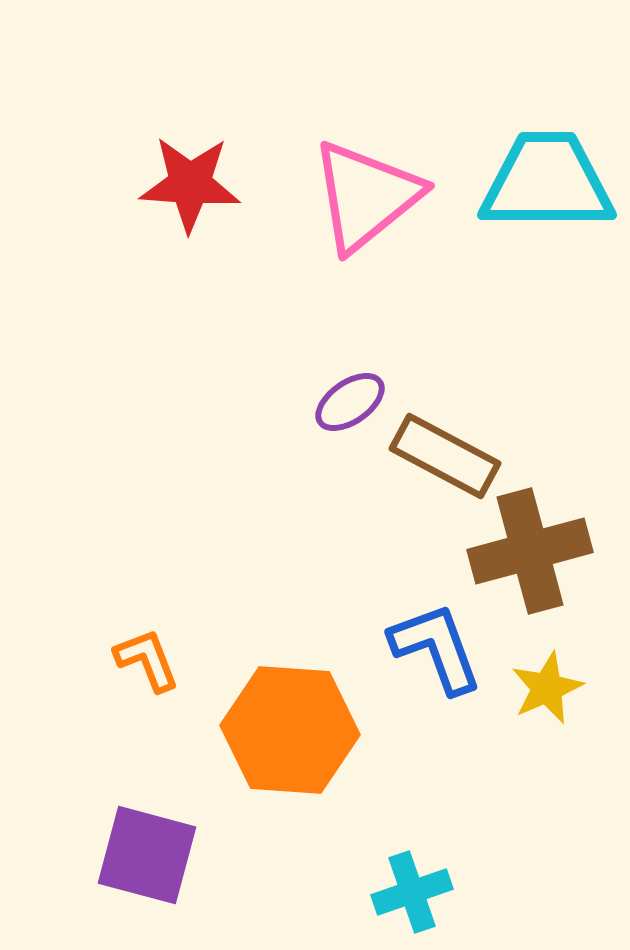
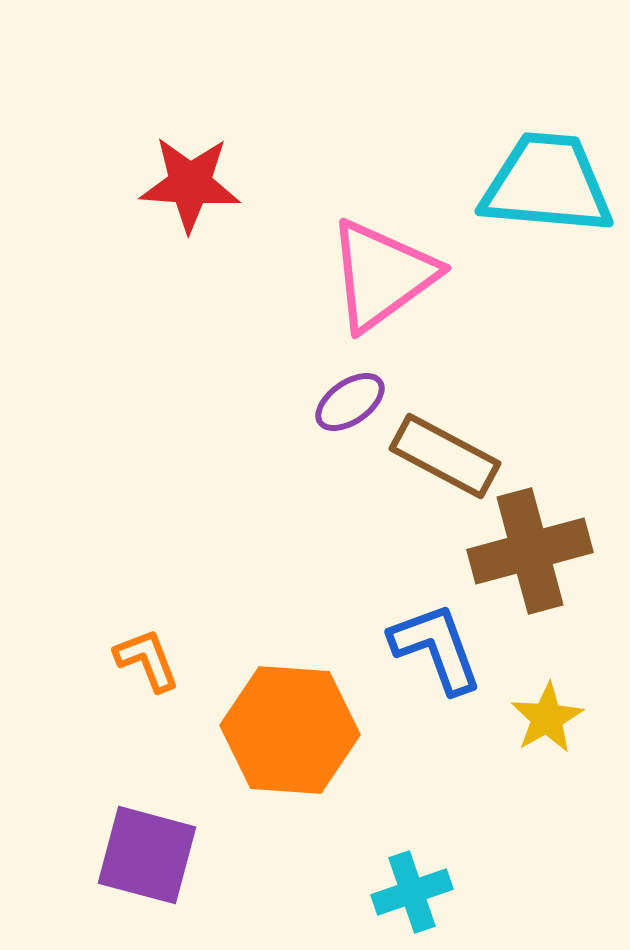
cyan trapezoid: moved 2 px down; rotated 5 degrees clockwise
pink triangle: moved 16 px right, 79 px down; rotated 3 degrees clockwise
yellow star: moved 30 px down; rotated 6 degrees counterclockwise
